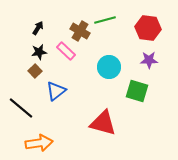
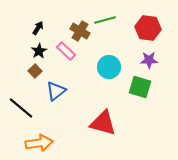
black star: moved 1 px up; rotated 21 degrees counterclockwise
green square: moved 3 px right, 4 px up
